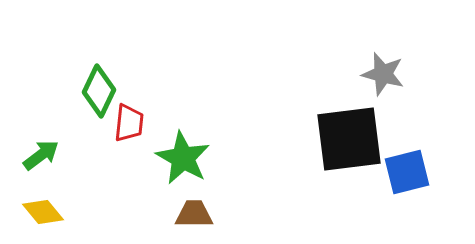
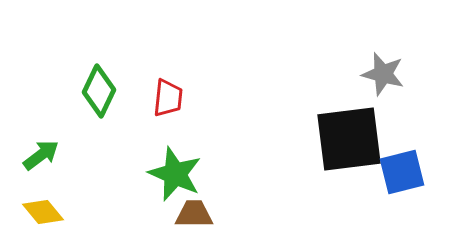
red trapezoid: moved 39 px right, 25 px up
green star: moved 8 px left, 16 px down; rotated 6 degrees counterclockwise
blue square: moved 5 px left
